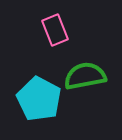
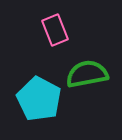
green semicircle: moved 2 px right, 2 px up
